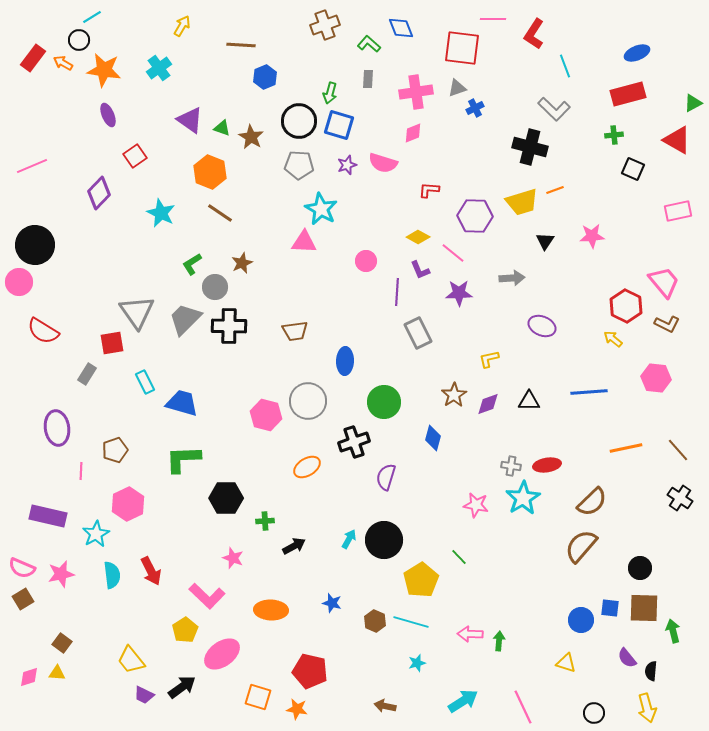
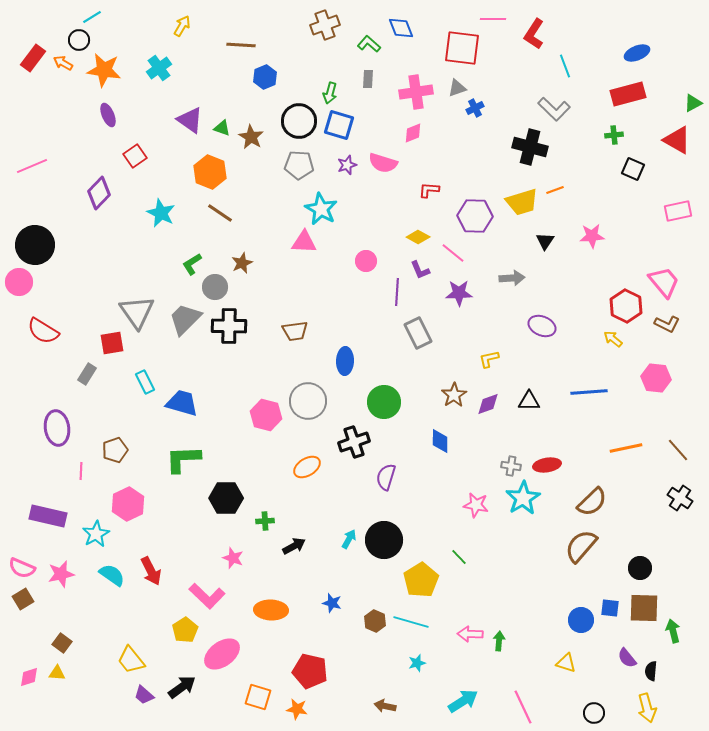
blue diamond at (433, 438): moved 7 px right, 3 px down; rotated 15 degrees counterclockwise
cyan semicircle at (112, 575): rotated 48 degrees counterclockwise
purple trapezoid at (144, 695): rotated 15 degrees clockwise
